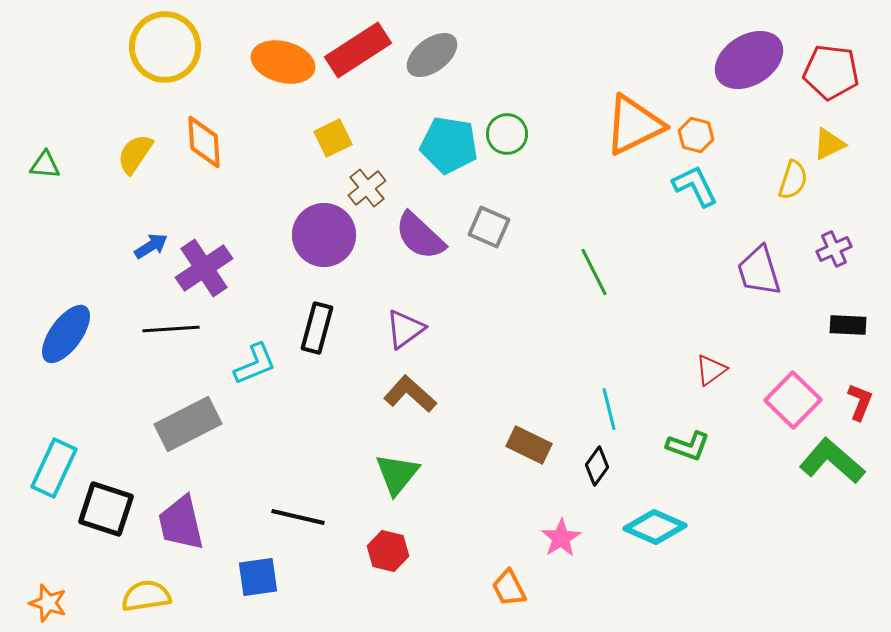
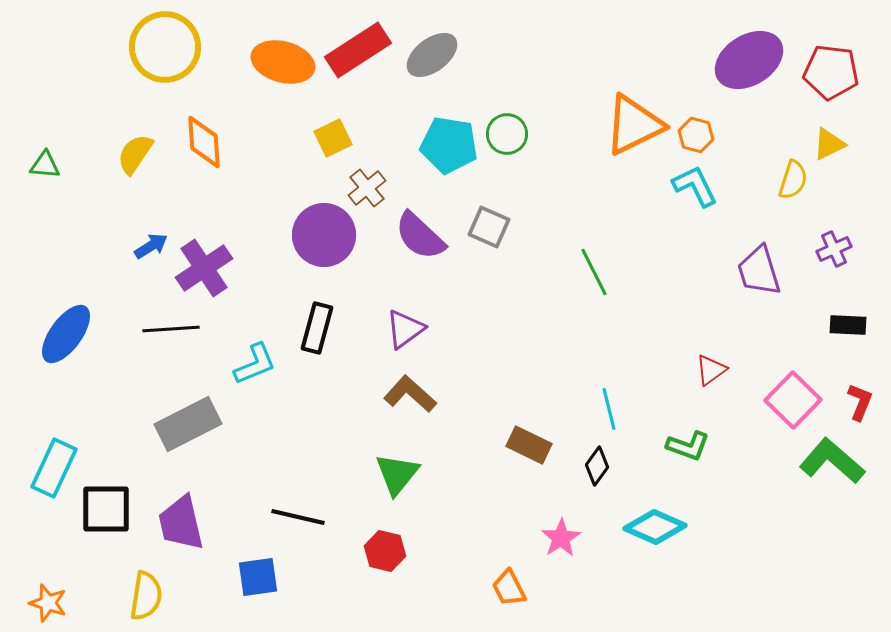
black square at (106, 509): rotated 18 degrees counterclockwise
red hexagon at (388, 551): moved 3 px left
yellow semicircle at (146, 596): rotated 108 degrees clockwise
